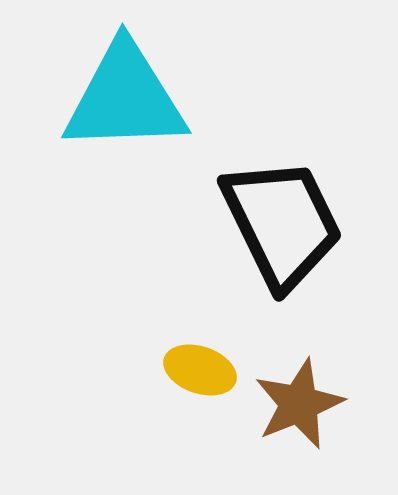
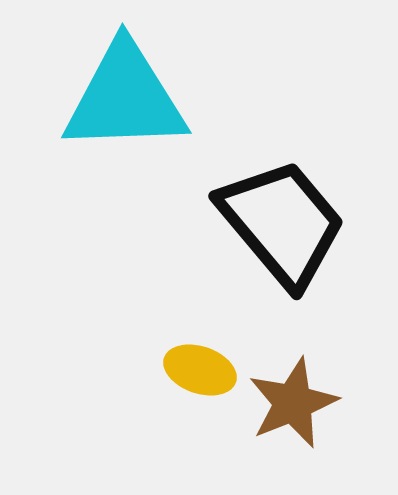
black trapezoid: rotated 14 degrees counterclockwise
brown star: moved 6 px left, 1 px up
